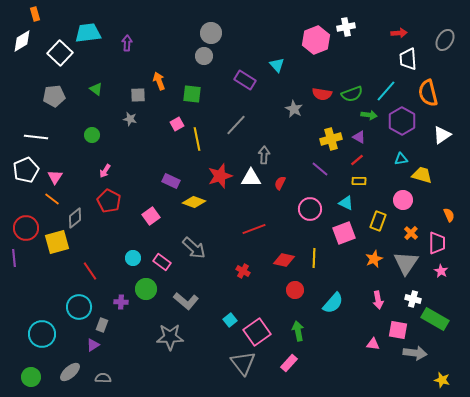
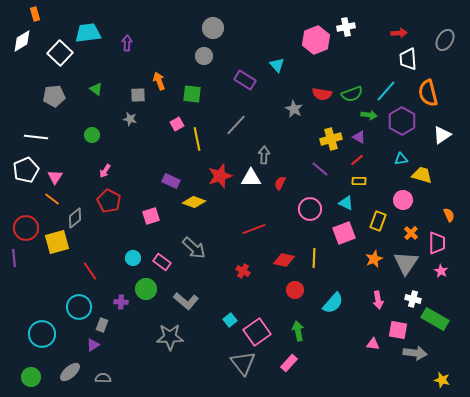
gray circle at (211, 33): moved 2 px right, 5 px up
pink square at (151, 216): rotated 18 degrees clockwise
